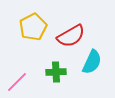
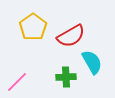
yellow pentagon: rotated 8 degrees counterclockwise
cyan semicircle: rotated 55 degrees counterclockwise
green cross: moved 10 px right, 5 px down
